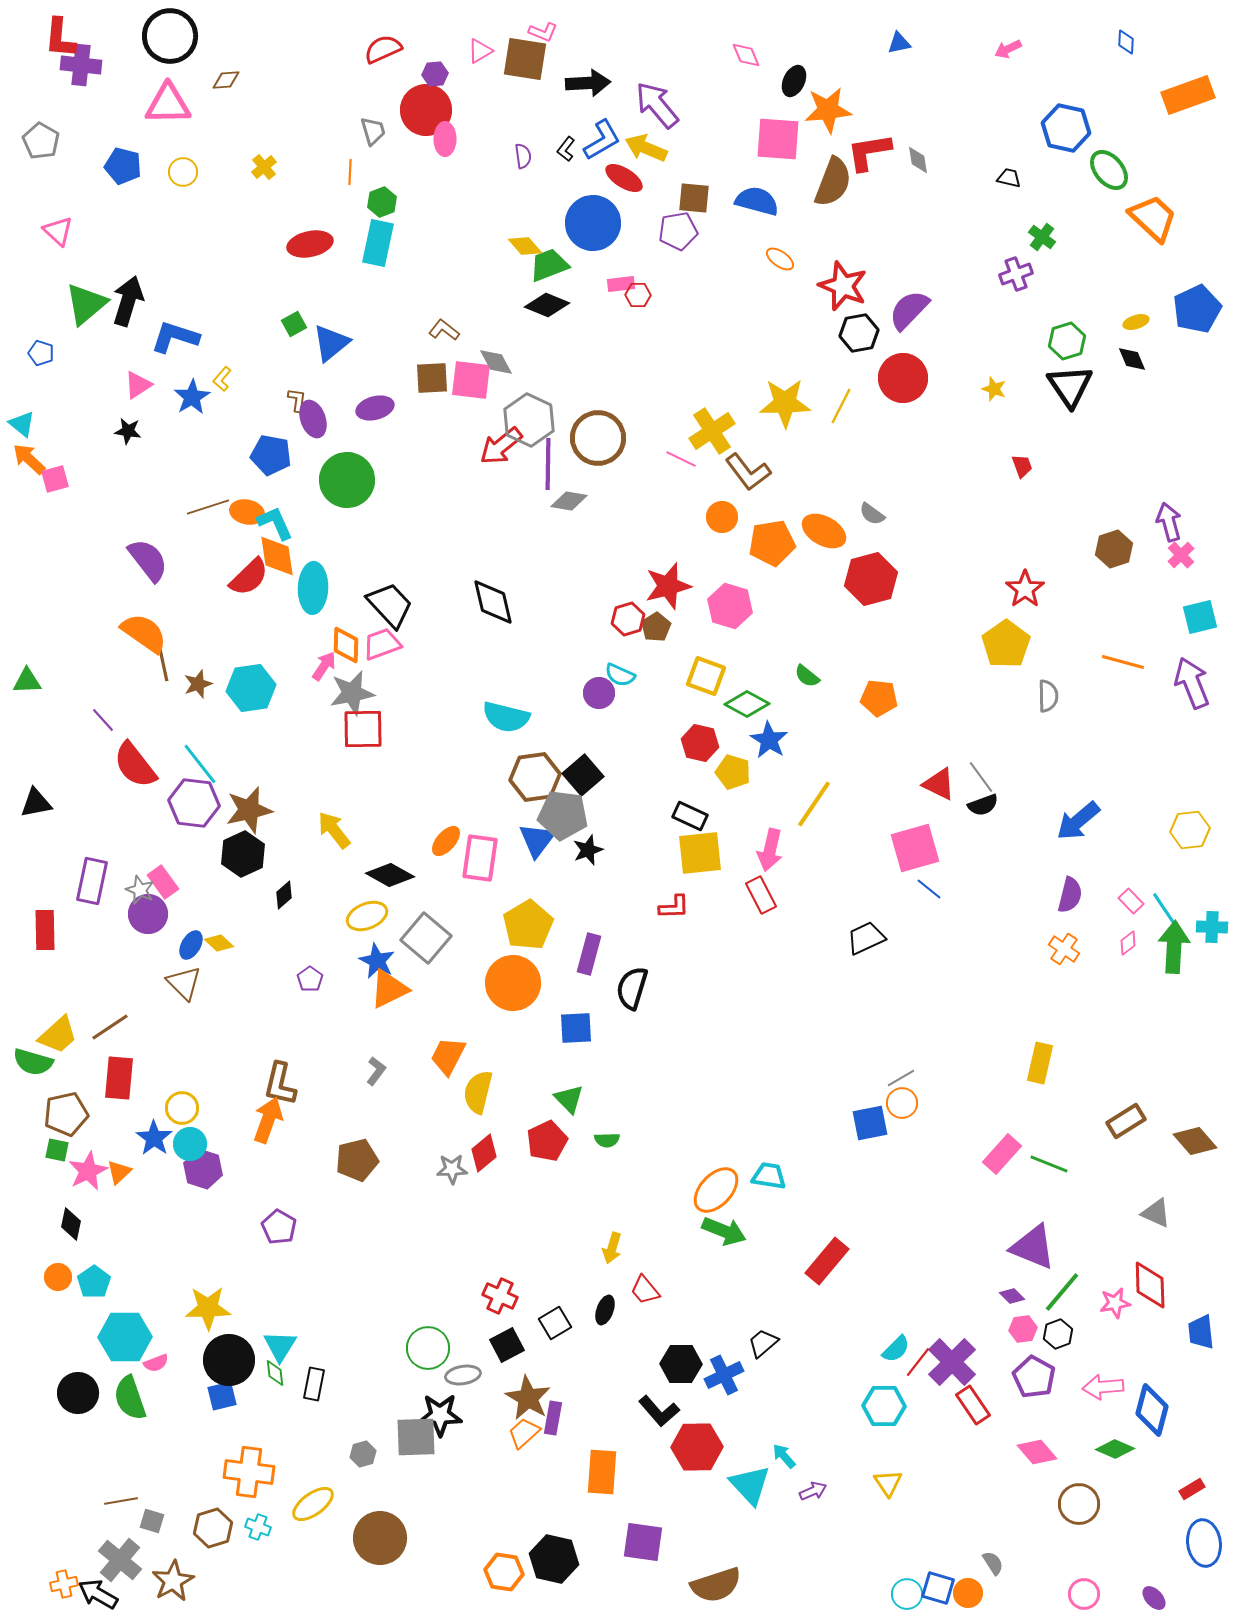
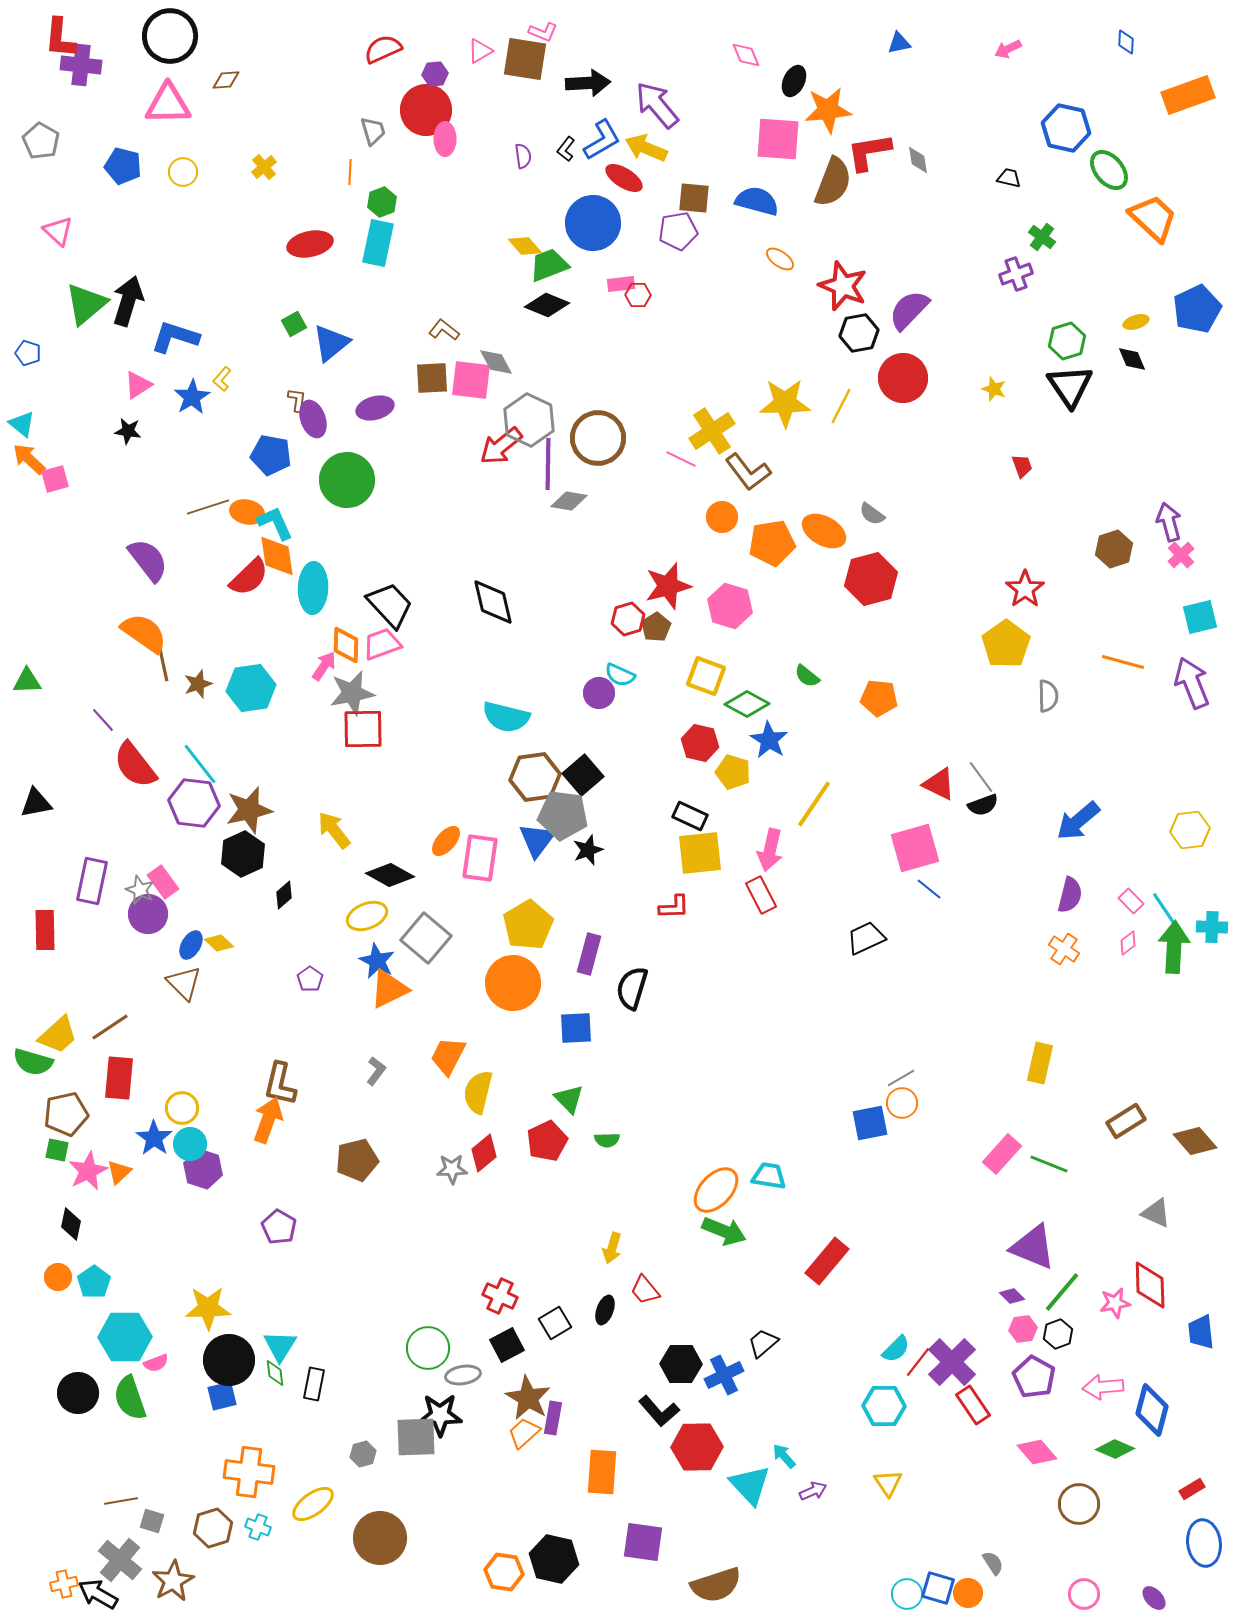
blue pentagon at (41, 353): moved 13 px left
